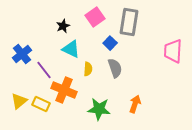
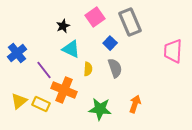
gray rectangle: moved 1 px right; rotated 32 degrees counterclockwise
blue cross: moved 5 px left, 1 px up
green star: moved 1 px right
